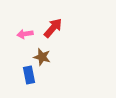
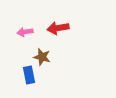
red arrow: moved 5 px right; rotated 140 degrees counterclockwise
pink arrow: moved 2 px up
